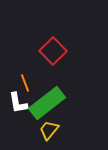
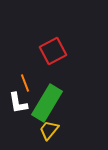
red square: rotated 16 degrees clockwise
green rectangle: rotated 21 degrees counterclockwise
